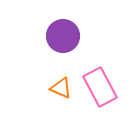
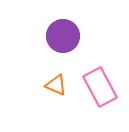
orange triangle: moved 5 px left, 3 px up
